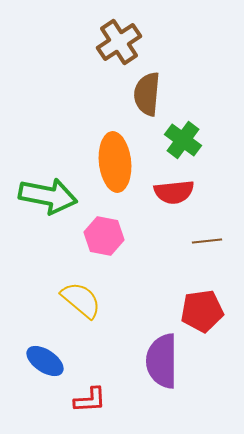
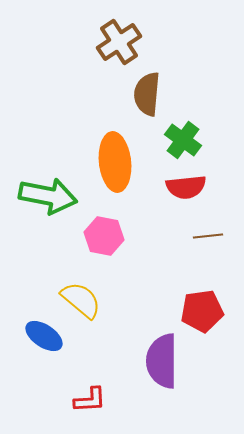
red semicircle: moved 12 px right, 5 px up
brown line: moved 1 px right, 5 px up
blue ellipse: moved 1 px left, 25 px up
